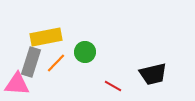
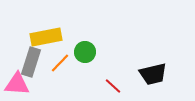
orange line: moved 4 px right
red line: rotated 12 degrees clockwise
